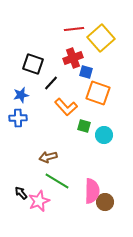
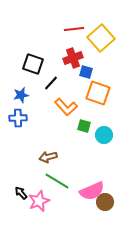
pink semicircle: rotated 65 degrees clockwise
